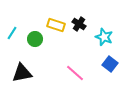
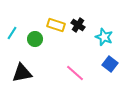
black cross: moved 1 px left, 1 px down
